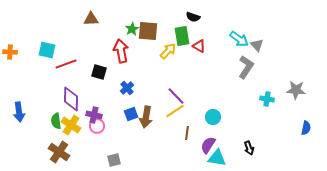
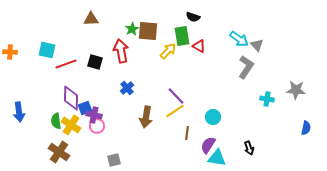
black square: moved 4 px left, 10 px up
purple diamond: moved 1 px up
blue square: moved 46 px left, 6 px up
